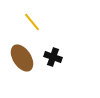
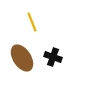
yellow line: rotated 18 degrees clockwise
